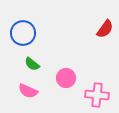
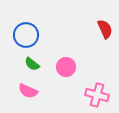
red semicircle: rotated 60 degrees counterclockwise
blue circle: moved 3 px right, 2 px down
pink circle: moved 11 px up
pink cross: rotated 10 degrees clockwise
